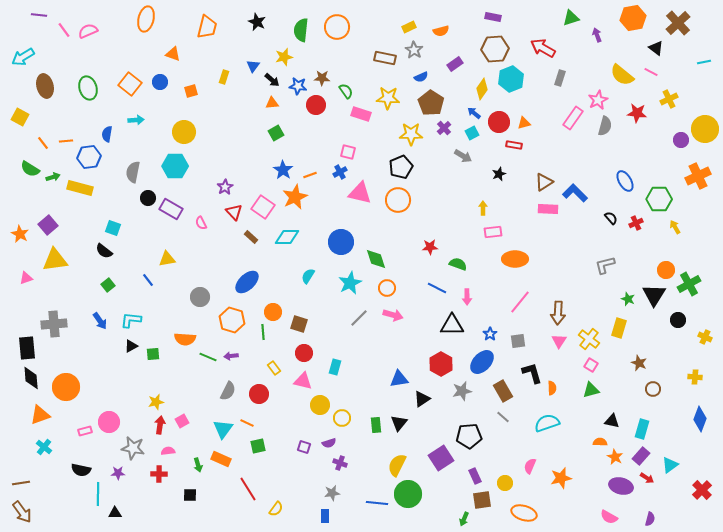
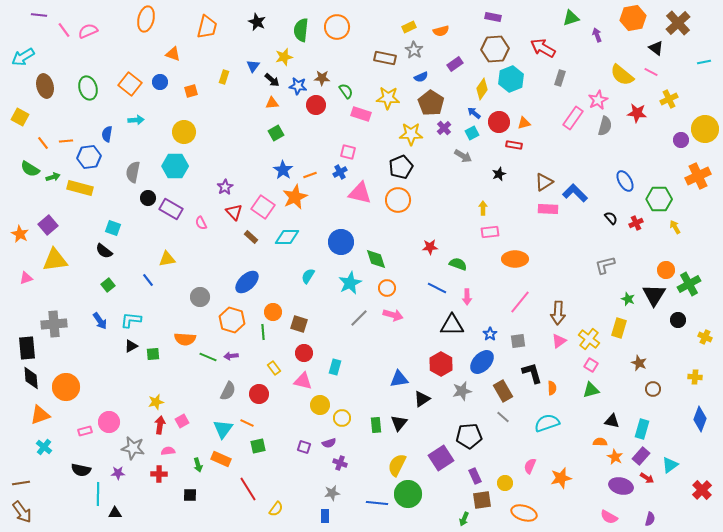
pink rectangle at (493, 232): moved 3 px left
pink triangle at (559, 341): rotated 21 degrees clockwise
